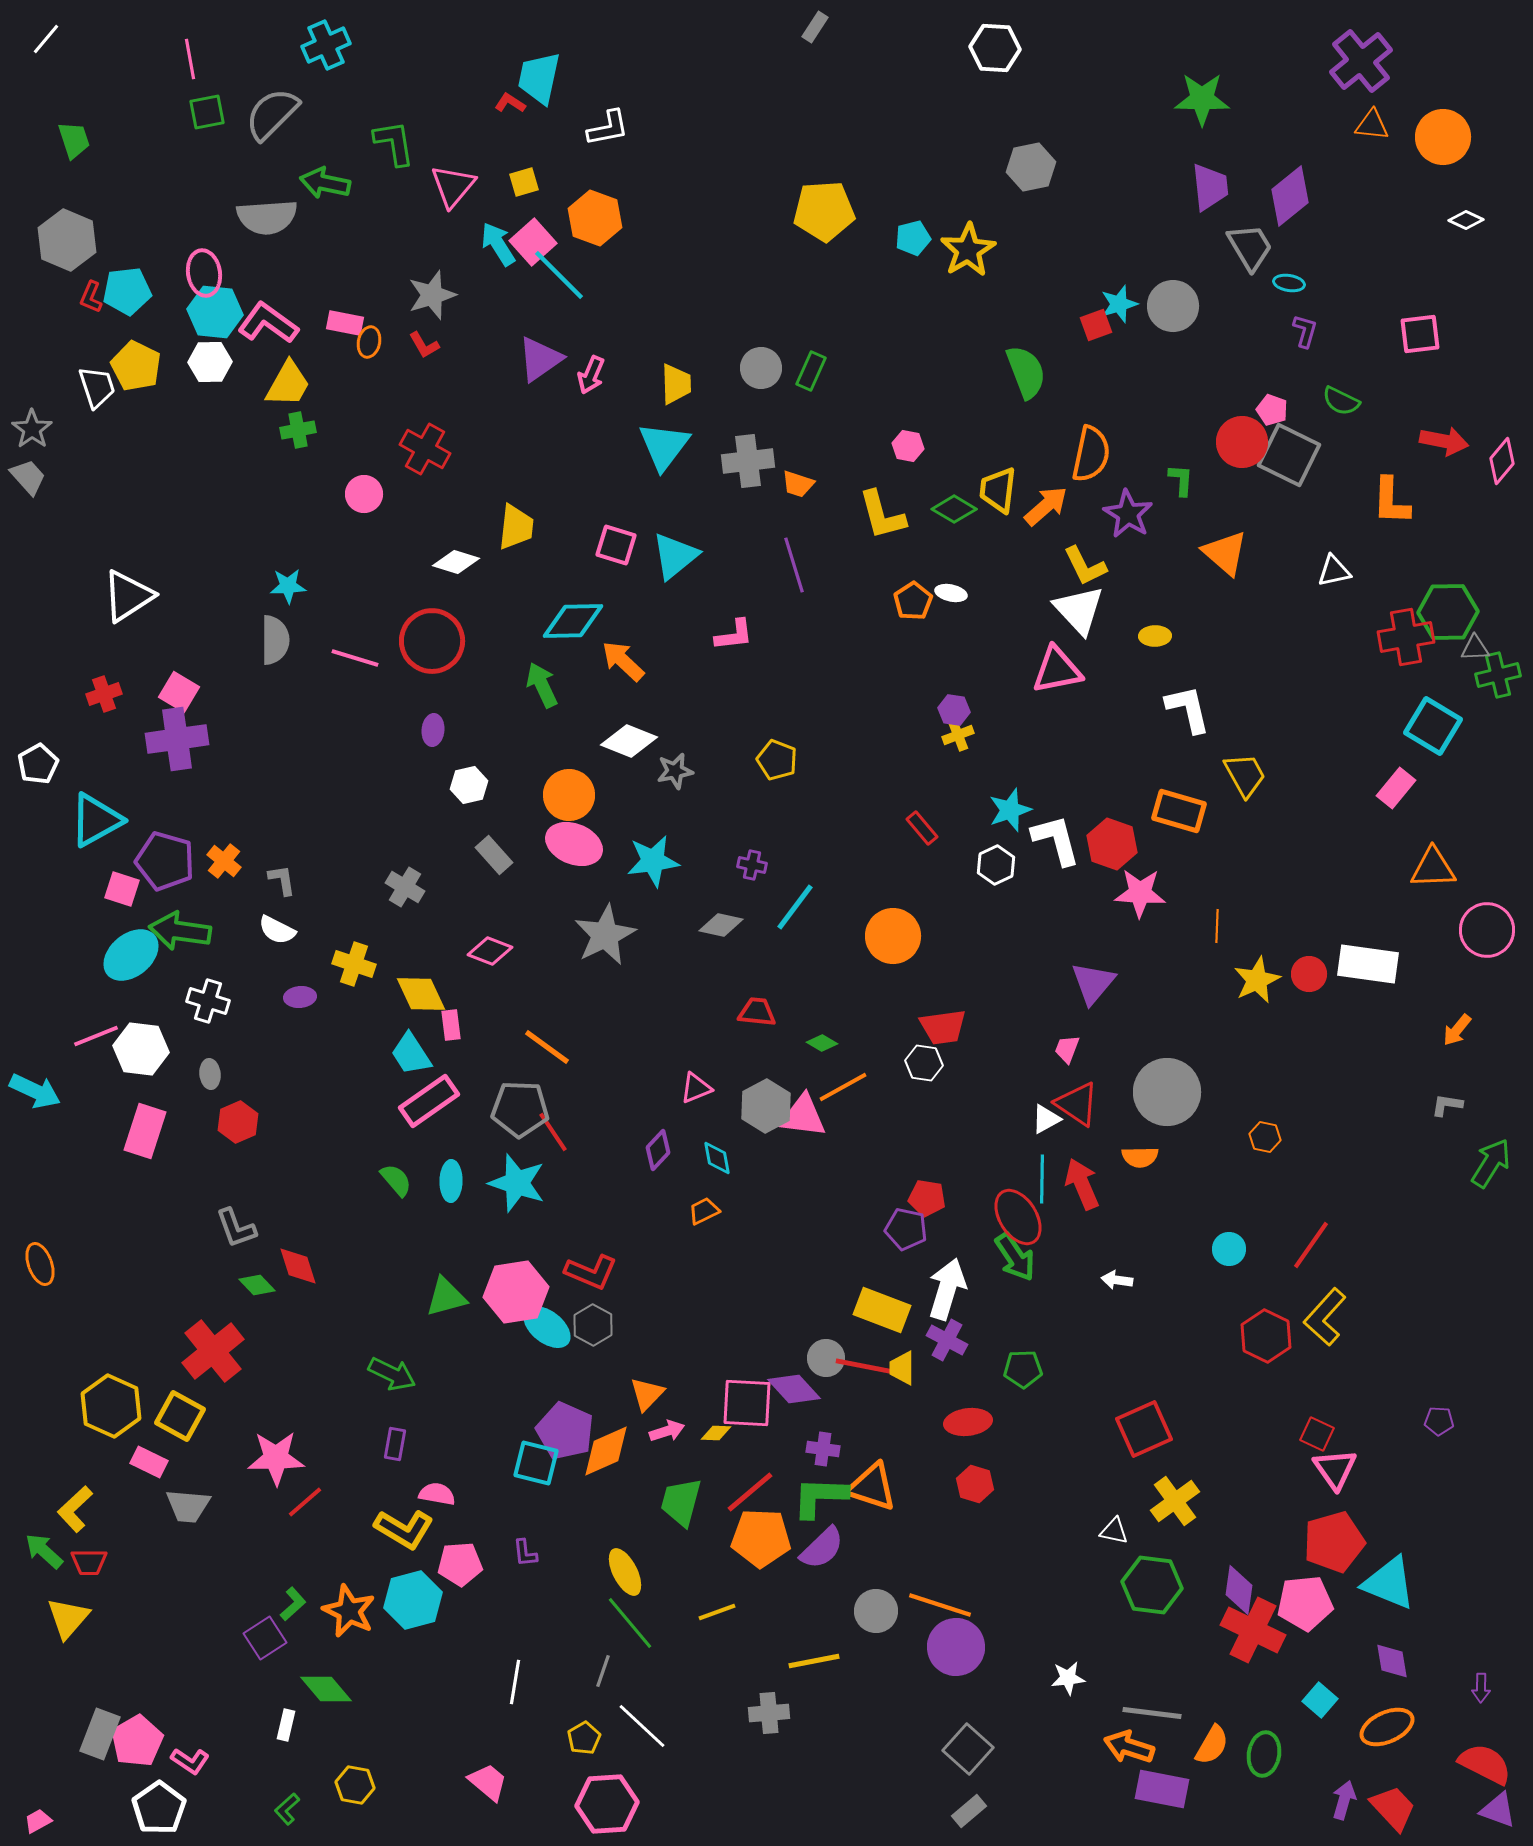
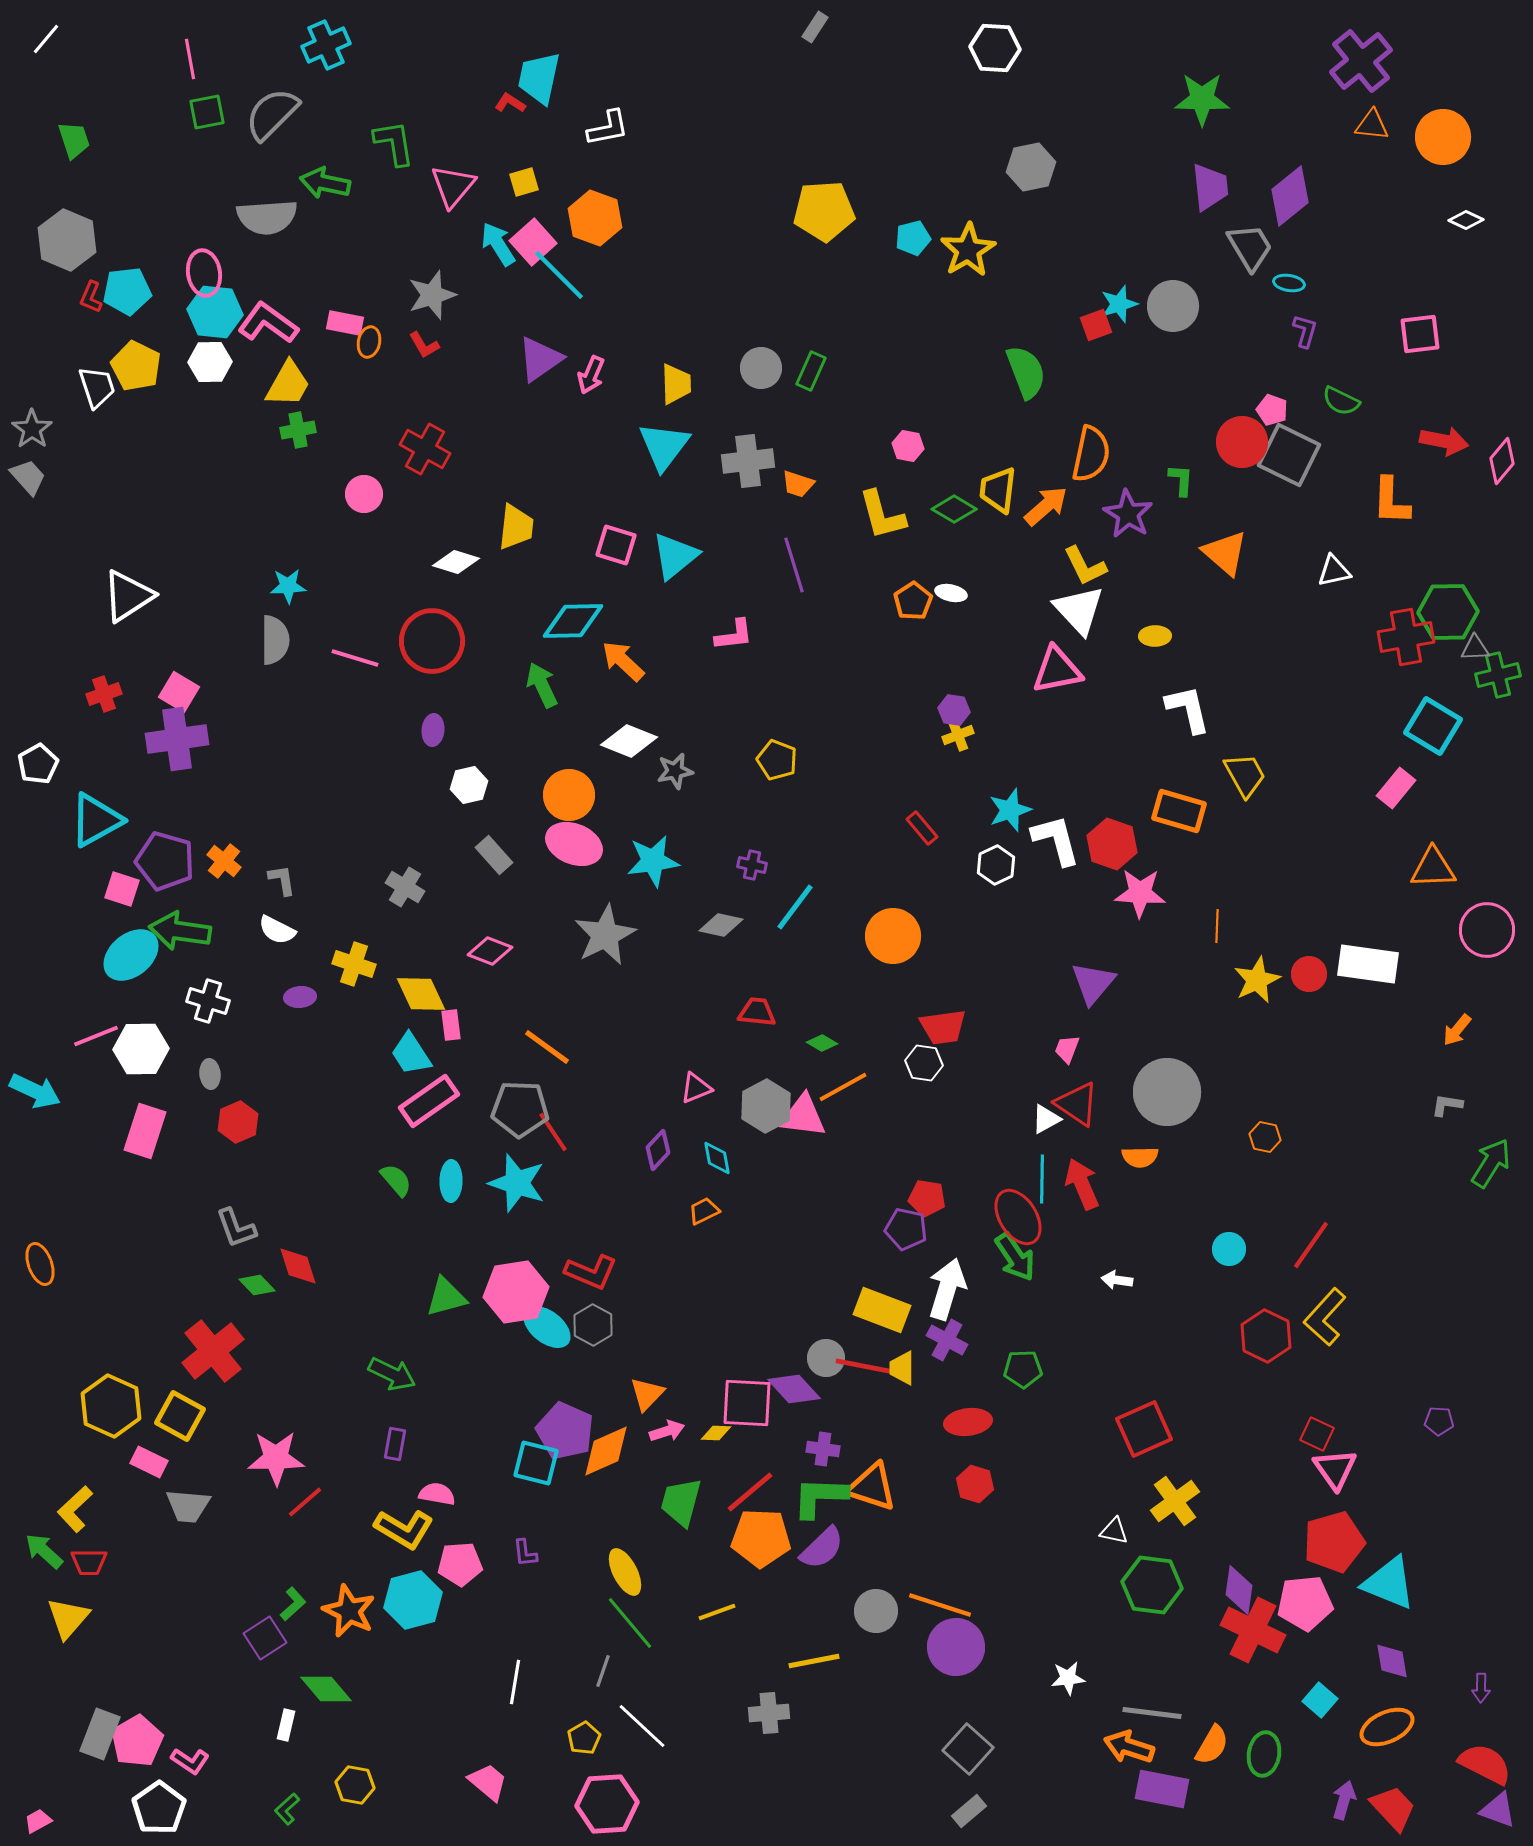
white hexagon at (141, 1049): rotated 8 degrees counterclockwise
